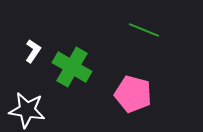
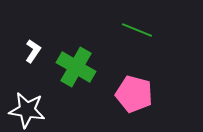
green line: moved 7 px left
green cross: moved 4 px right
pink pentagon: moved 1 px right
